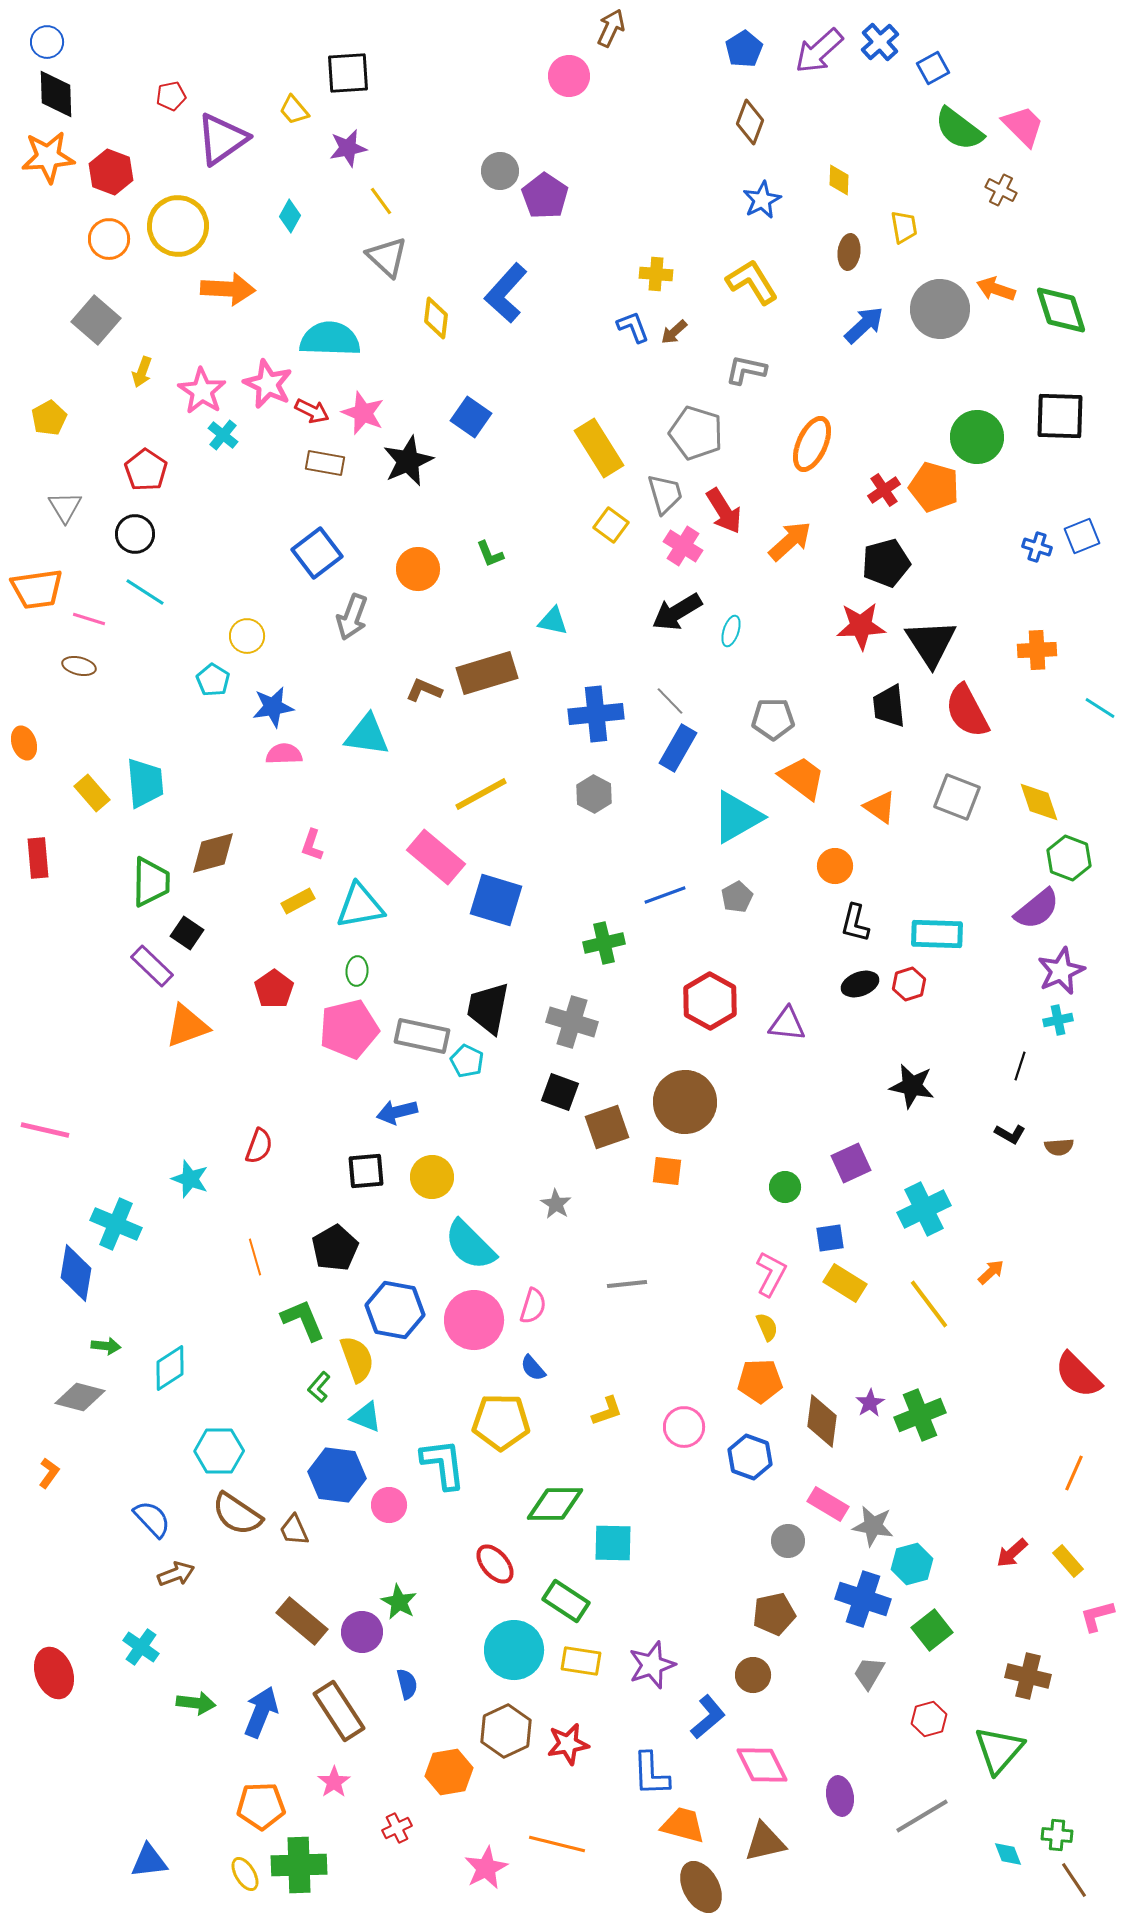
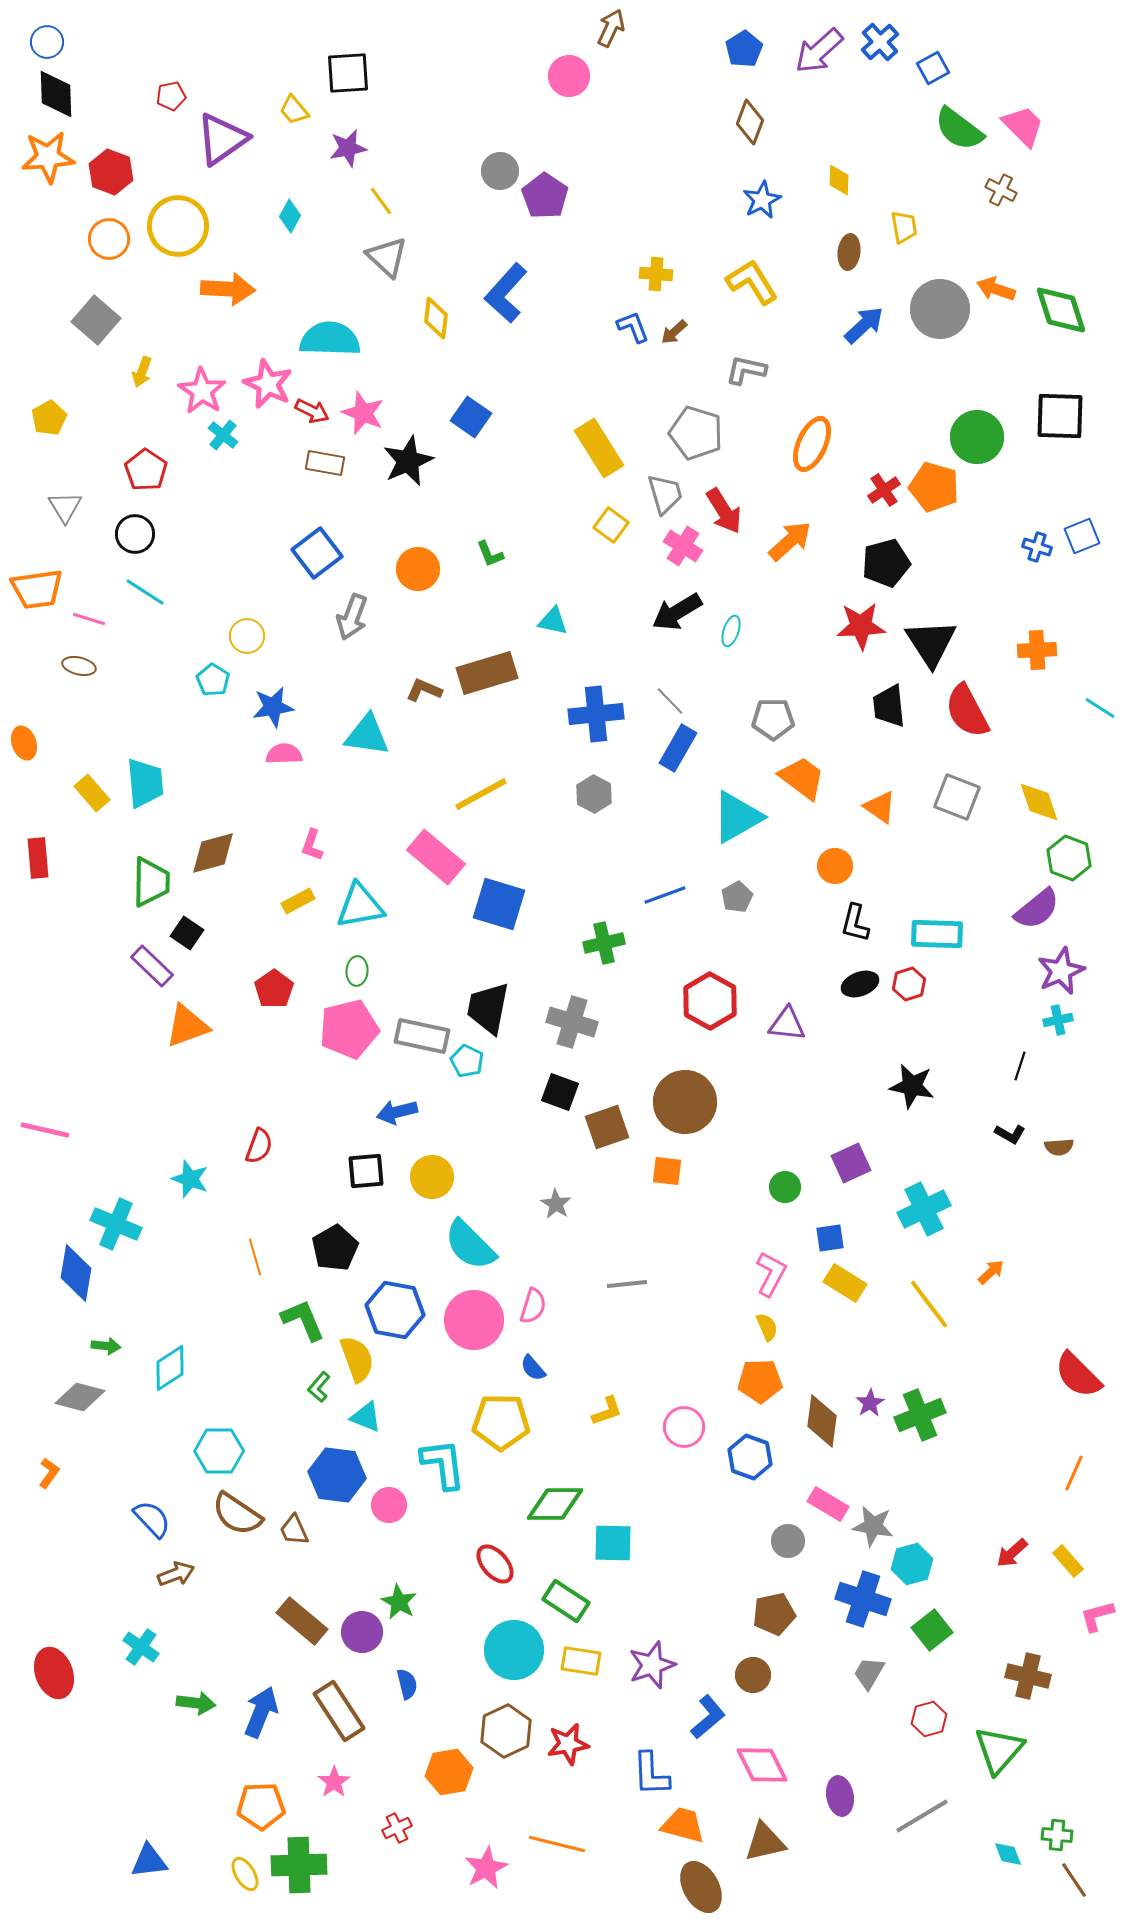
blue square at (496, 900): moved 3 px right, 4 px down
